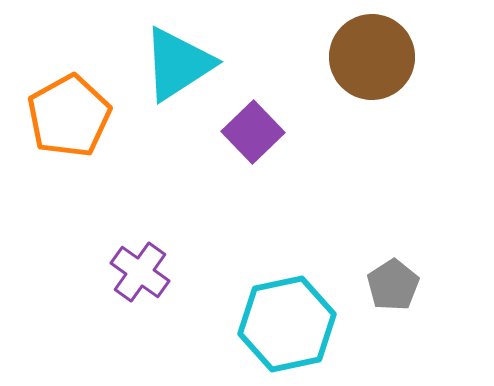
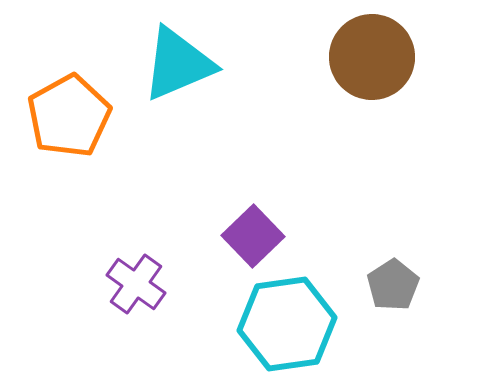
cyan triangle: rotated 10 degrees clockwise
purple square: moved 104 px down
purple cross: moved 4 px left, 12 px down
cyan hexagon: rotated 4 degrees clockwise
